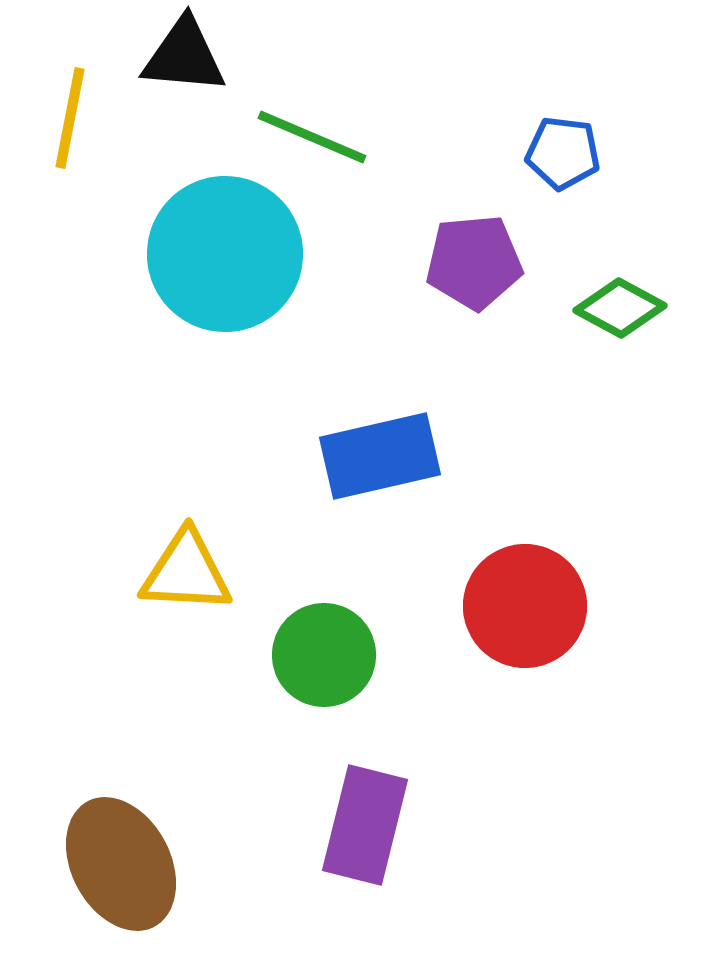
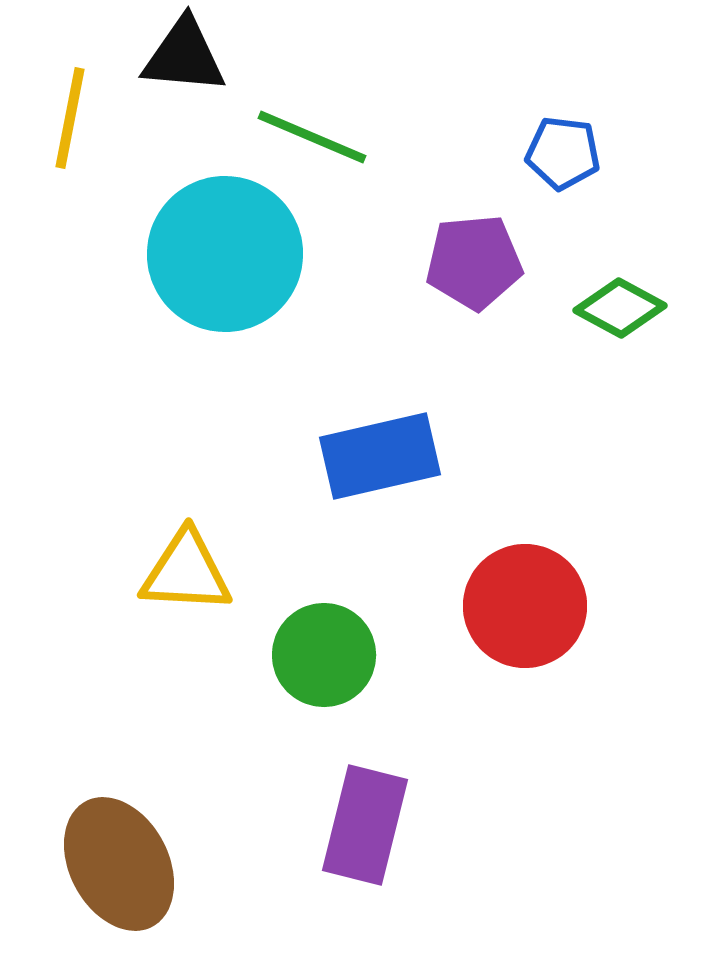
brown ellipse: moved 2 px left
